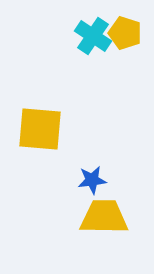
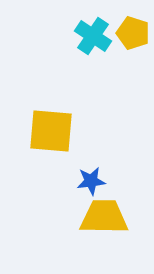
yellow pentagon: moved 8 px right
yellow square: moved 11 px right, 2 px down
blue star: moved 1 px left, 1 px down
